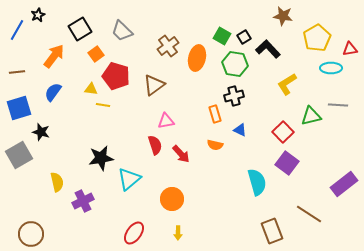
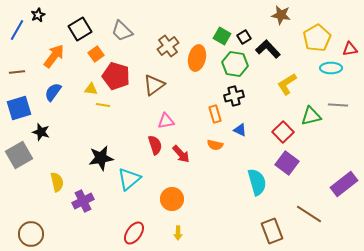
brown star at (283, 16): moved 2 px left, 1 px up
